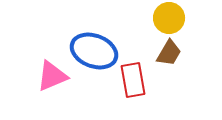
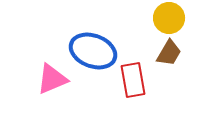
blue ellipse: moved 1 px left
pink triangle: moved 3 px down
